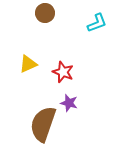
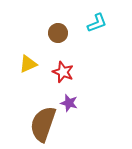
brown circle: moved 13 px right, 20 px down
